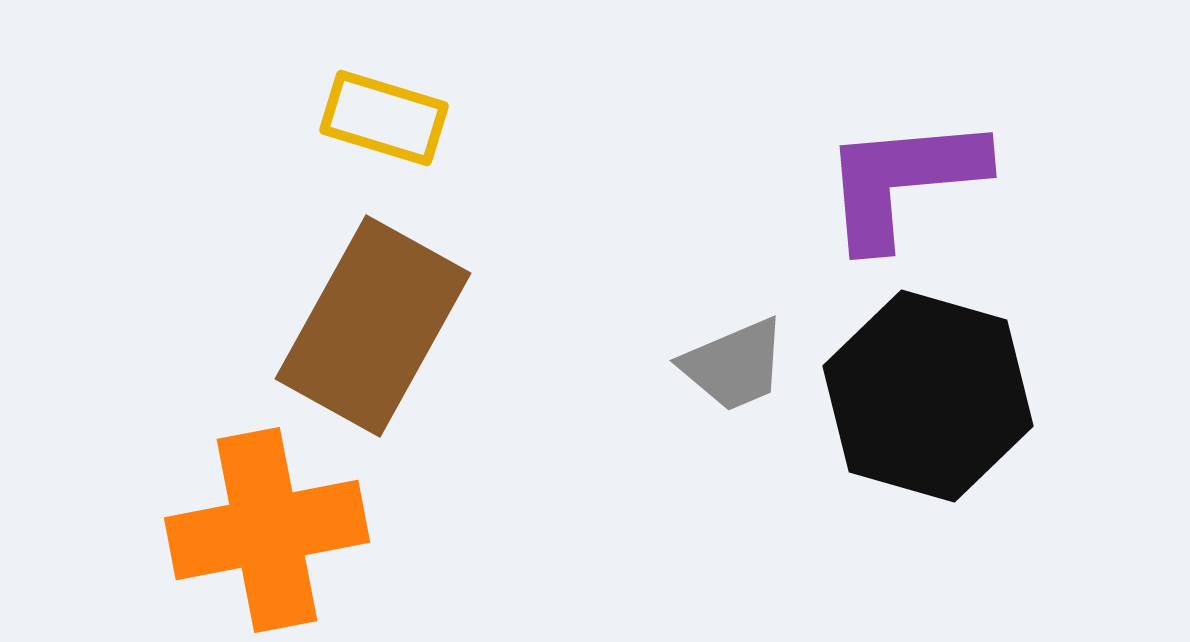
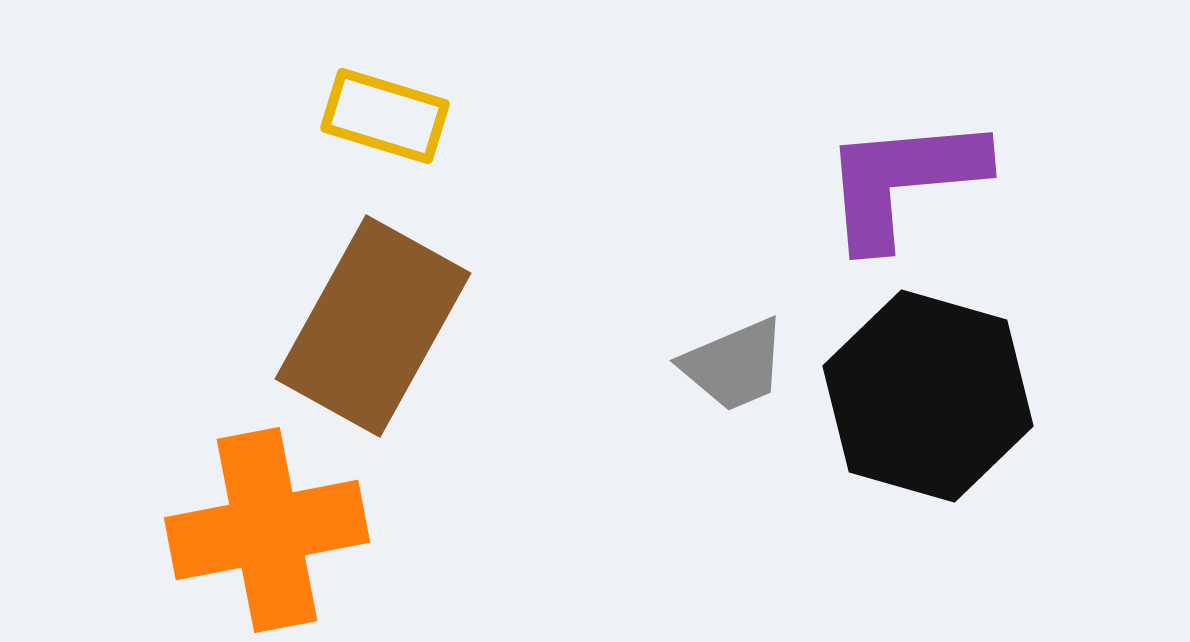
yellow rectangle: moved 1 px right, 2 px up
